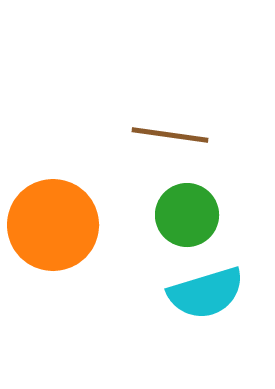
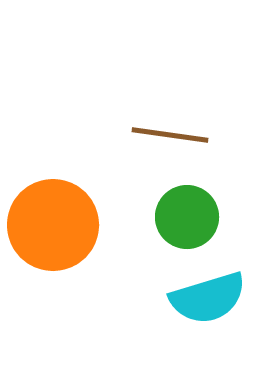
green circle: moved 2 px down
cyan semicircle: moved 2 px right, 5 px down
